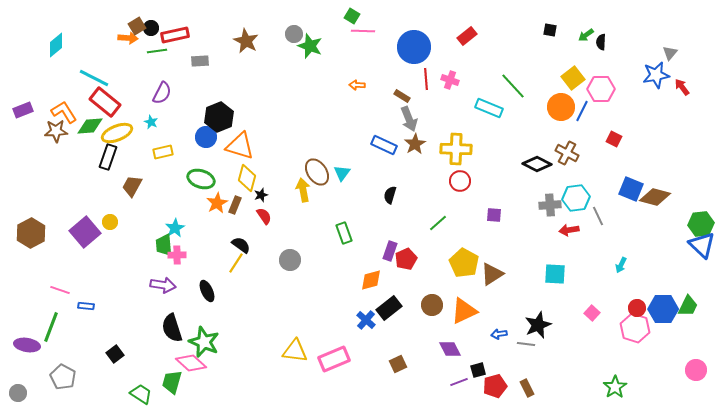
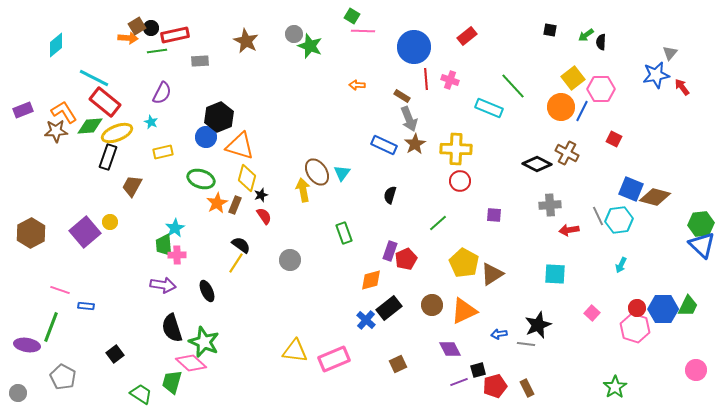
cyan hexagon at (576, 198): moved 43 px right, 22 px down
